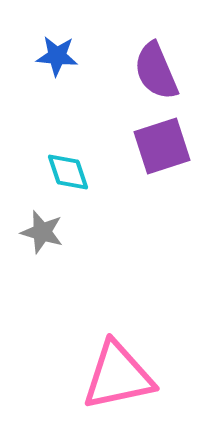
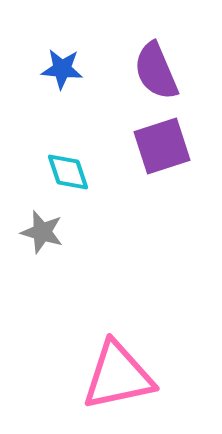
blue star: moved 5 px right, 13 px down
